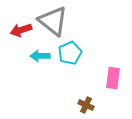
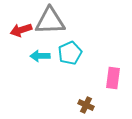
gray triangle: moved 3 px left; rotated 40 degrees counterclockwise
